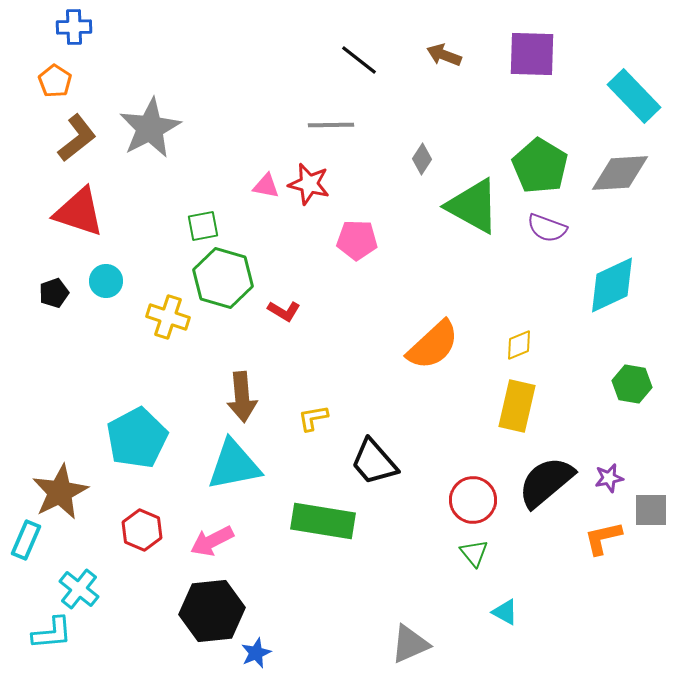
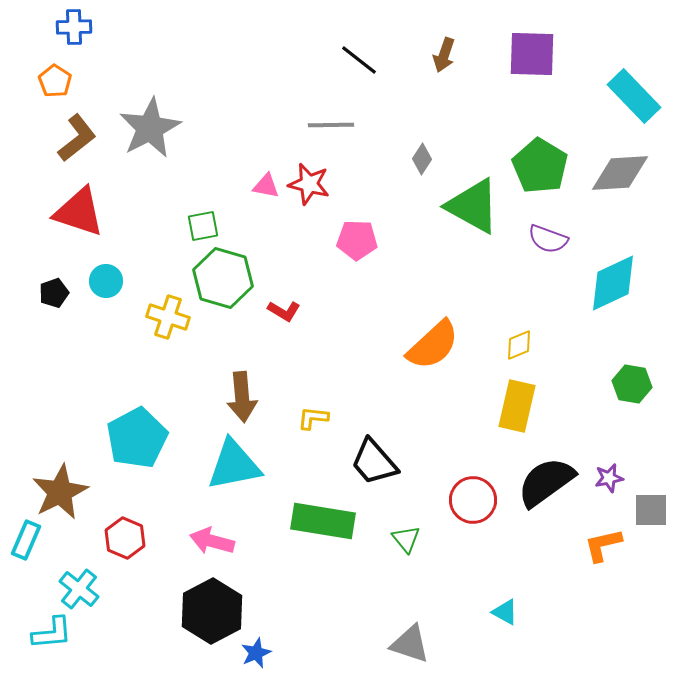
brown arrow at (444, 55): rotated 92 degrees counterclockwise
purple semicircle at (547, 228): moved 1 px right, 11 px down
cyan diamond at (612, 285): moved 1 px right, 2 px up
yellow L-shape at (313, 418): rotated 16 degrees clockwise
black semicircle at (546, 482): rotated 4 degrees clockwise
red hexagon at (142, 530): moved 17 px left, 8 px down
orange L-shape at (603, 538): moved 7 px down
pink arrow at (212, 541): rotated 42 degrees clockwise
green triangle at (474, 553): moved 68 px left, 14 px up
black hexagon at (212, 611): rotated 22 degrees counterclockwise
gray triangle at (410, 644): rotated 42 degrees clockwise
